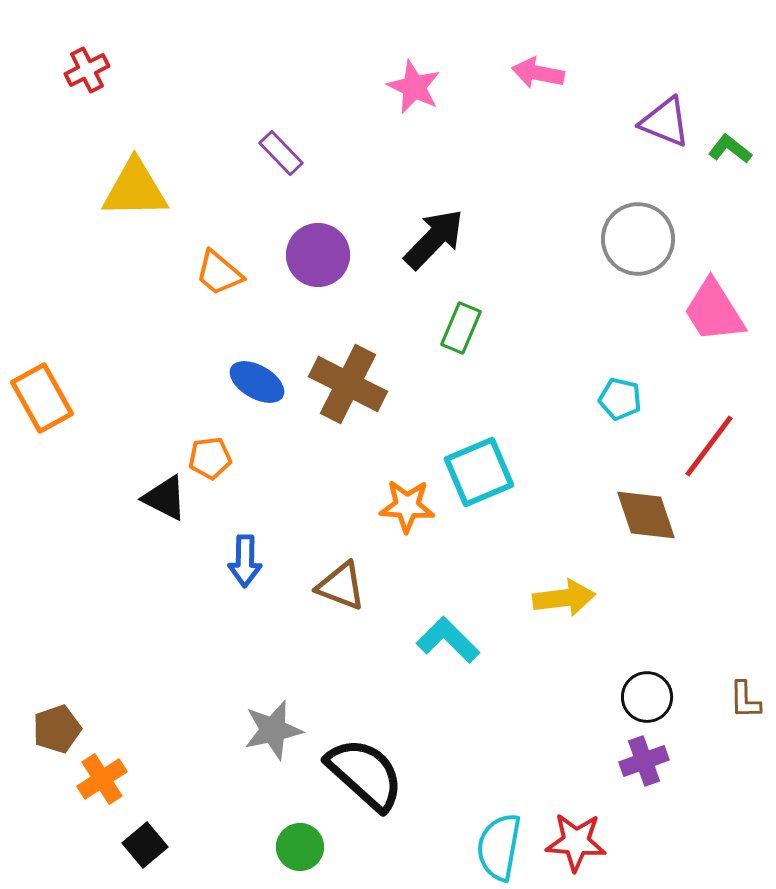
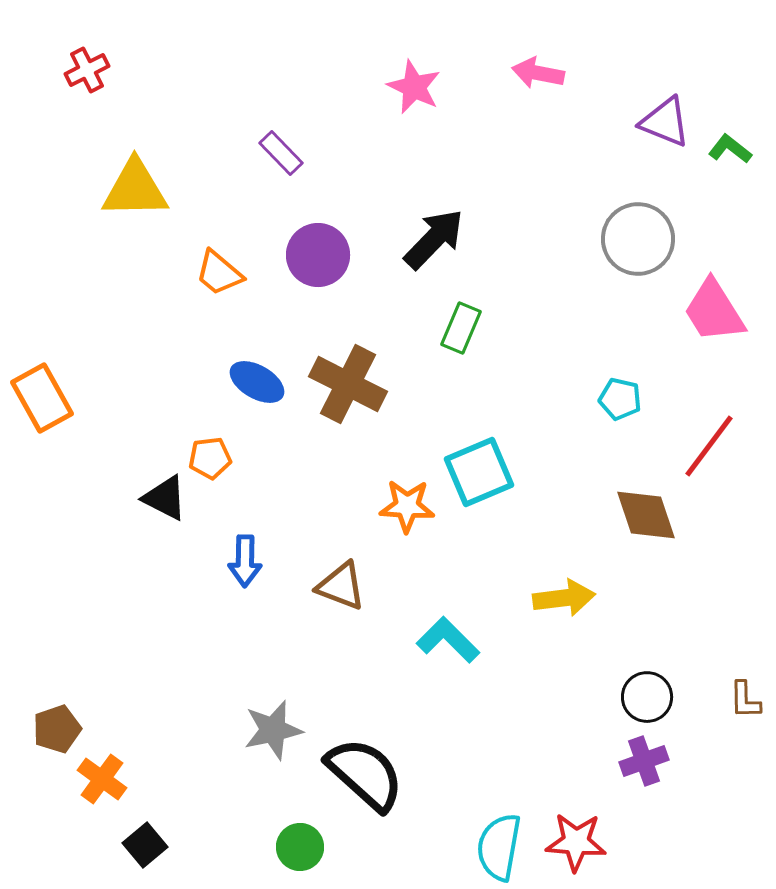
orange cross: rotated 21 degrees counterclockwise
